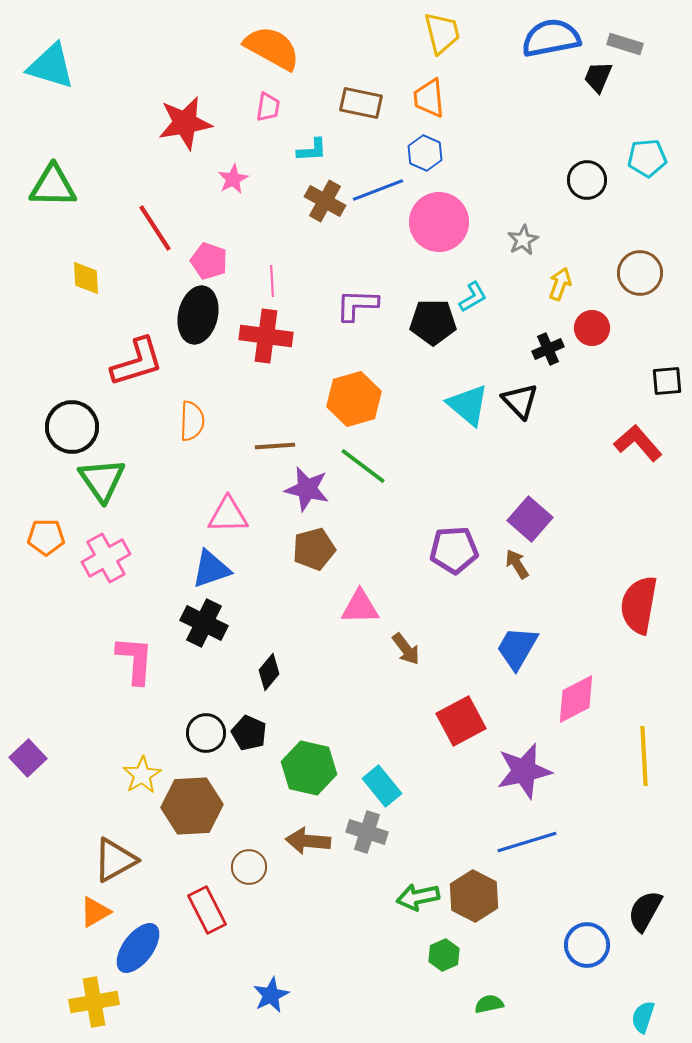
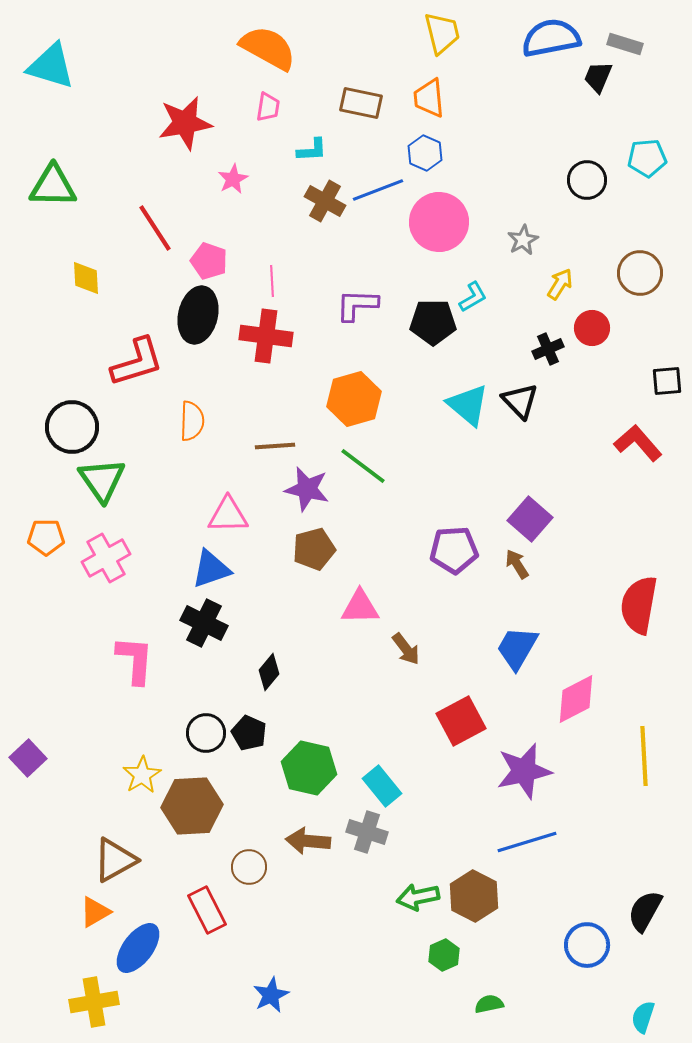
orange semicircle at (272, 48): moved 4 px left
yellow arrow at (560, 284): rotated 12 degrees clockwise
